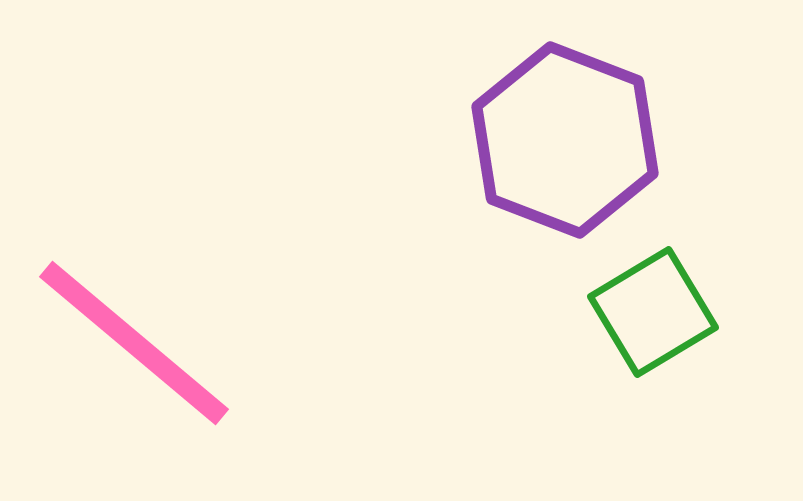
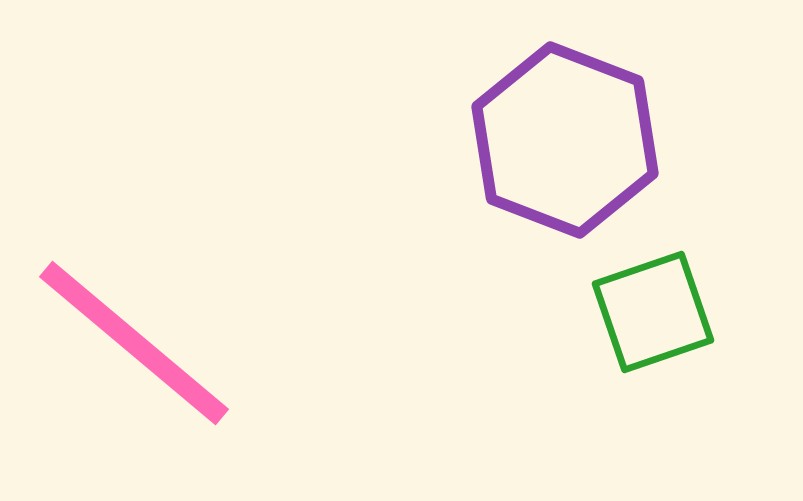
green square: rotated 12 degrees clockwise
